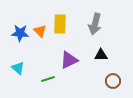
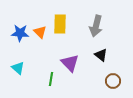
gray arrow: moved 1 px right, 2 px down
orange triangle: moved 1 px down
black triangle: rotated 40 degrees clockwise
purple triangle: moved 1 px right, 3 px down; rotated 48 degrees counterclockwise
green line: moved 3 px right; rotated 64 degrees counterclockwise
